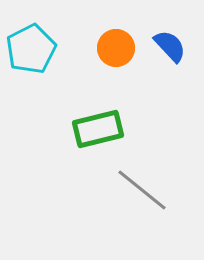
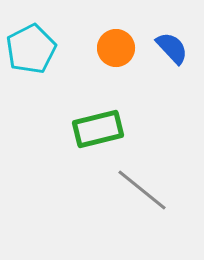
blue semicircle: moved 2 px right, 2 px down
